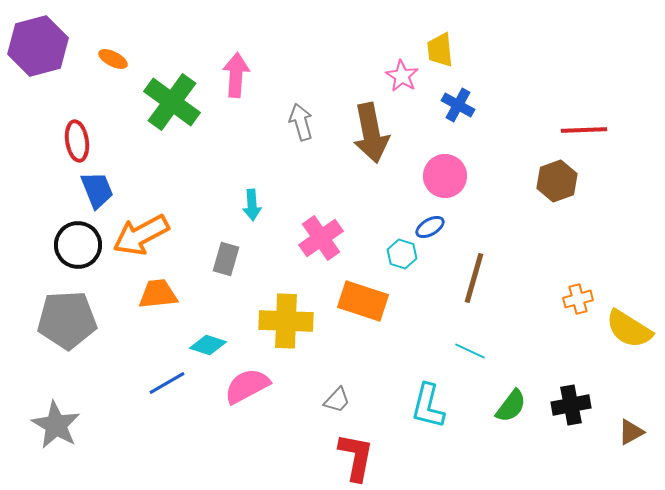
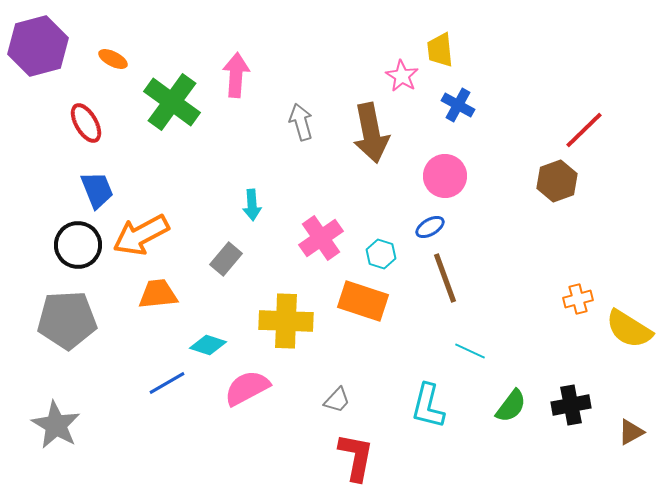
red line: rotated 42 degrees counterclockwise
red ellipse: moved 9 px right, 18 px up; rotated 21 degrees counterclockwise
cyan hexagon: moved 21 px left
gray rectangle: rotated 24 degrees clockwise
brown line: moved 29 px left; rotated 36 degrees counterclockwise
pink semicircle: moved 2 px down
